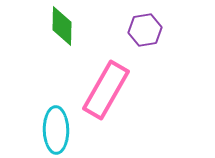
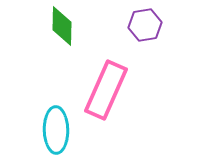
purple hexagon: moved 5 px up
pink rectangle: rotated 6 degrees counterclockwise
